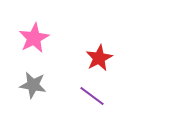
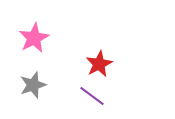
red star: moved 6 px down
gray star: rotated 28 degrees counterclockwise
